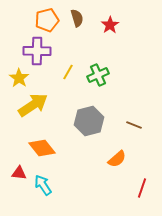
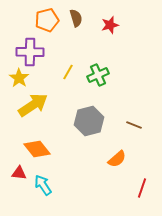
brown semicircle: moved 1 px left
red star: rotated 18 degrees clockwise
purple cross: moved 7 px left, 1 px down
orange diamond: moved 5 px left, 1 px down
